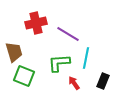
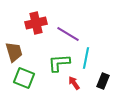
green square: moved 2 px down
